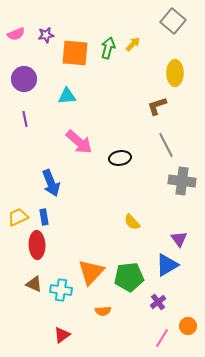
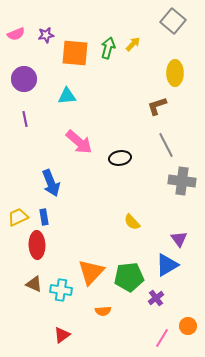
purple cross: moved 2 px left, 4 px up
